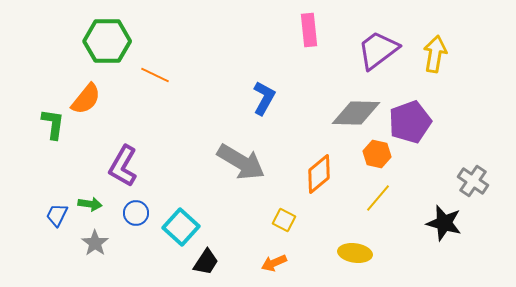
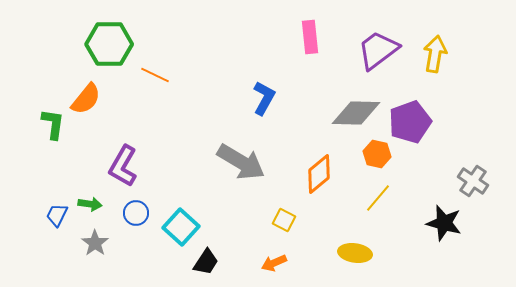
pink rectangle: moved 1 px right, 7 px down
green hexagon: moved 2 px right, 3 px down
